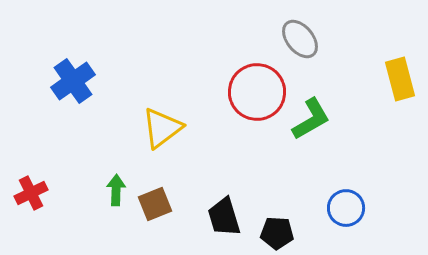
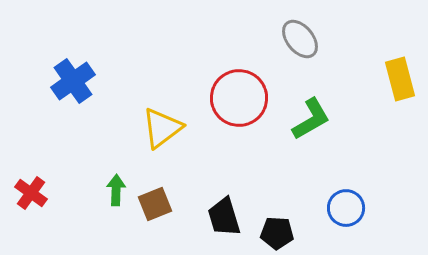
red circle: moved 18 px left, 6 px down
red cross: rotated 28 degrees counterclockwise
